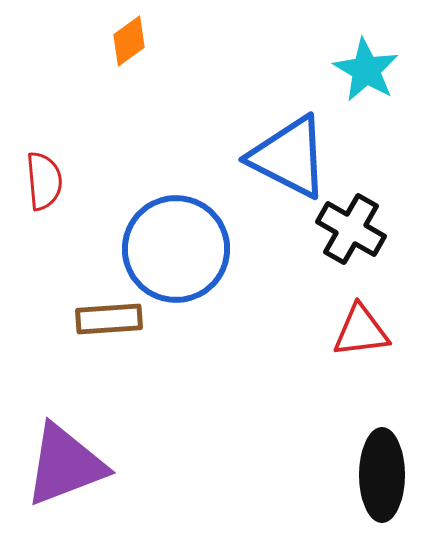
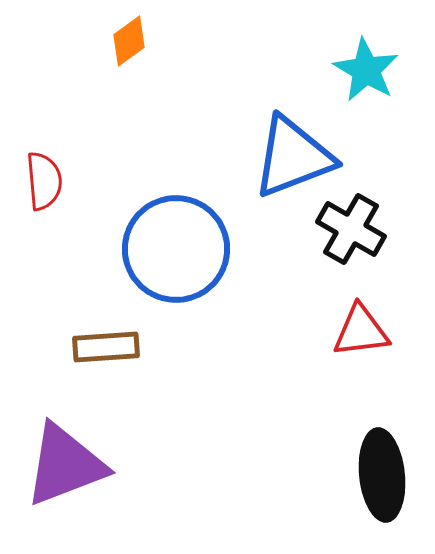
blue triangle: moved 4 px right; rotated 48 degrees counterclockwise
brown rectangle: moved 3 px left, 28 px down
black ellipse: rotated 6 degrees counterclockwise
